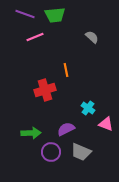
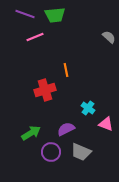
gray semicircle: moved 17 px right
green arrow: rotated 30 degrees counterclockwise
